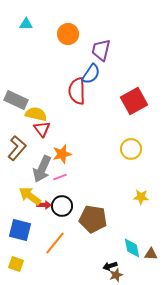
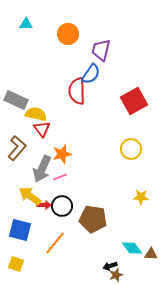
cyan diamond: rotated 25 degrees counterclockwise
